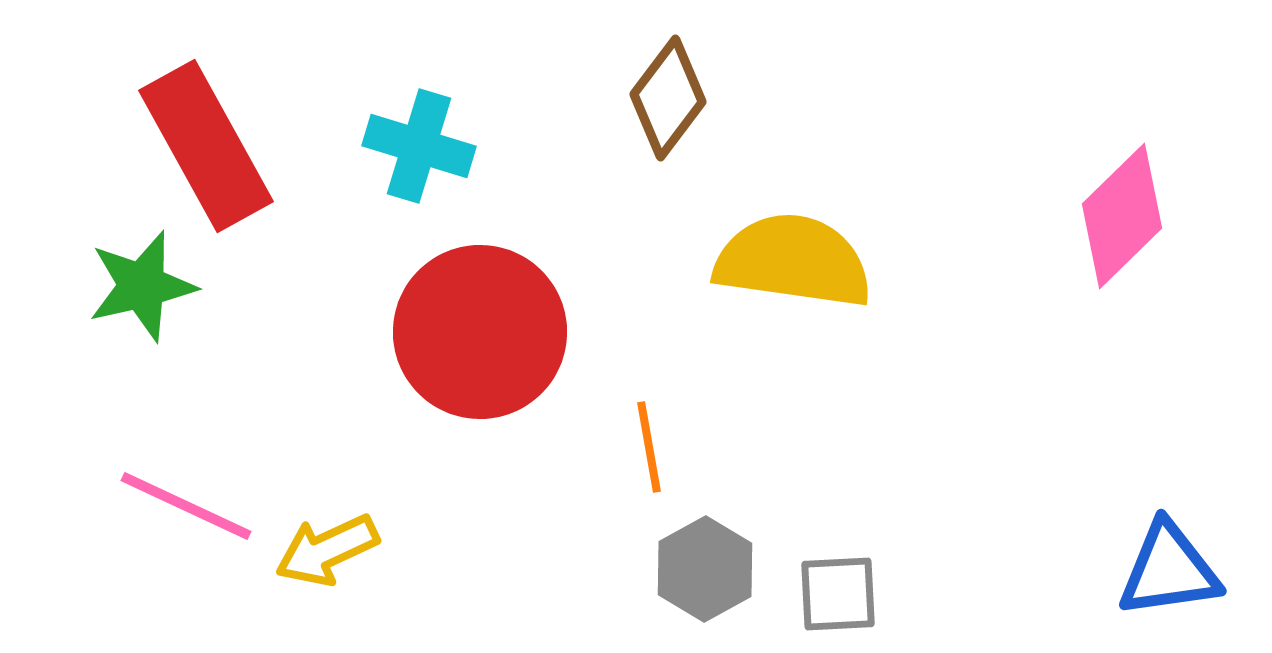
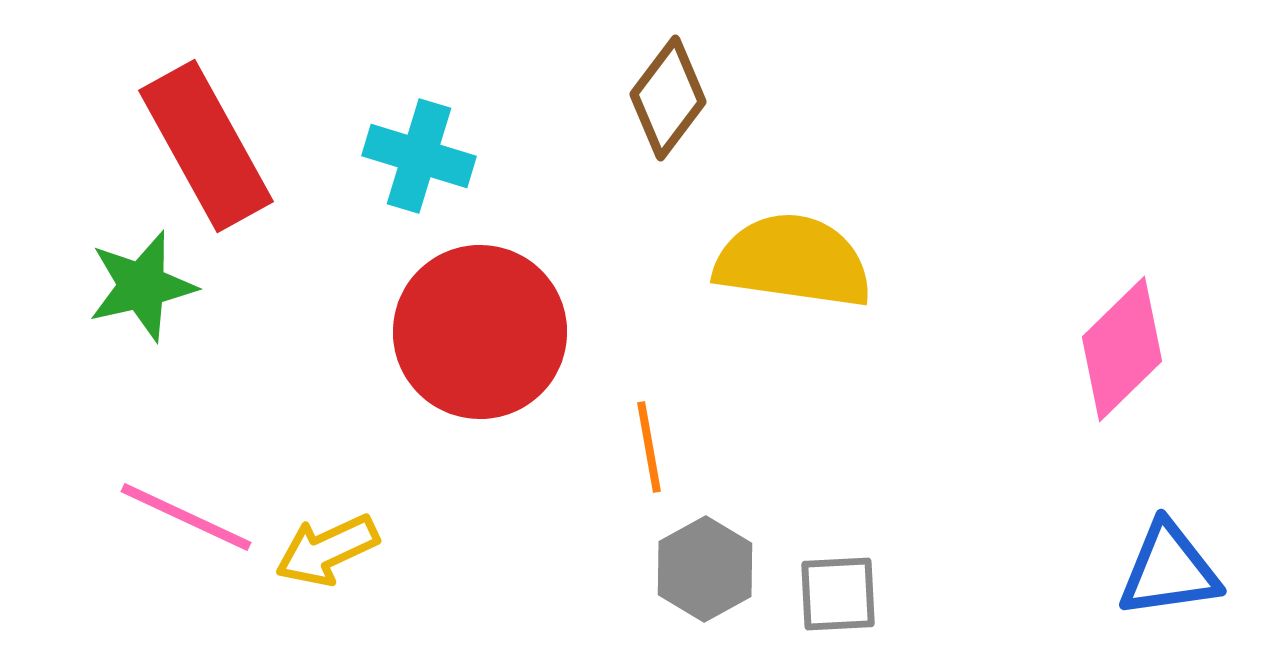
cyan cross: moved 10 px down
pink diamond: moved 133 px down
pink line: moved 11 px down
